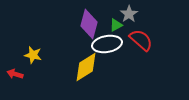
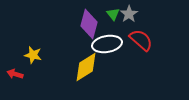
green triangle: moved 3 px left, 11 px up; rotated 40 degrees counterclockwise
